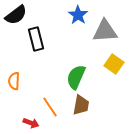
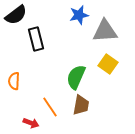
blue star: moved 1 px right; rotated 24 degrees clockwise
yellow square: moved 6 px left
